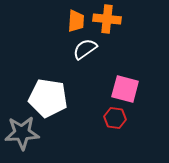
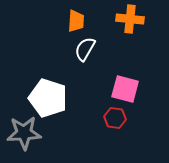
orange cross: moved 23 px right
white semicircle: rotated 25 degrees counterclockwise
white pentagon: rotated 9 degrees clockwise
gray star: moved 2 px right
